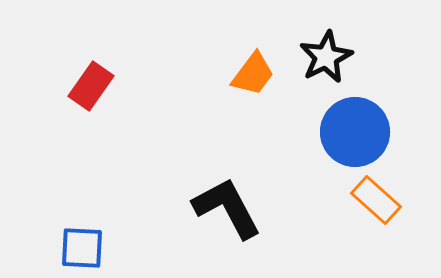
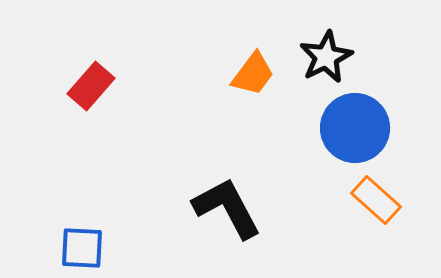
red rectangle: rotated 6 degrees clockwise
blue circle: moved 4 px up
